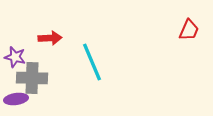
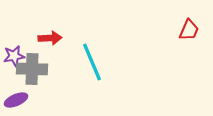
purple star: moved 1 px left, 1 px up; rotated 25 degrees counterclockwise
gray cross: moved 9 px up
purple ellipse: moved 1 px down; rotated 15 degrees counterclockwise
